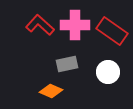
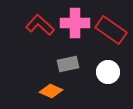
pink cross: moved 2 px up
red rectangle: moved 1 px left, 1 px up
gray rectangle: moved 1 px right
